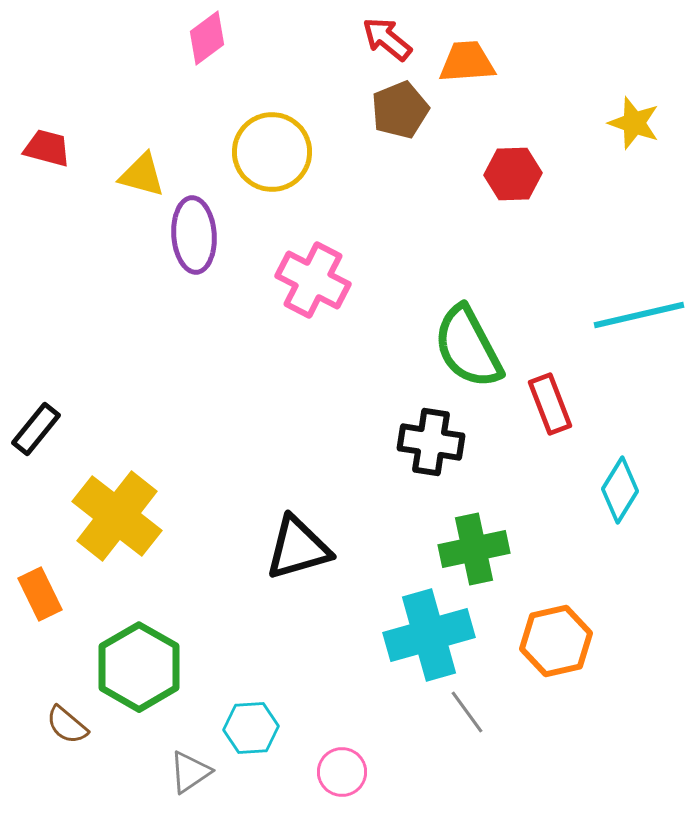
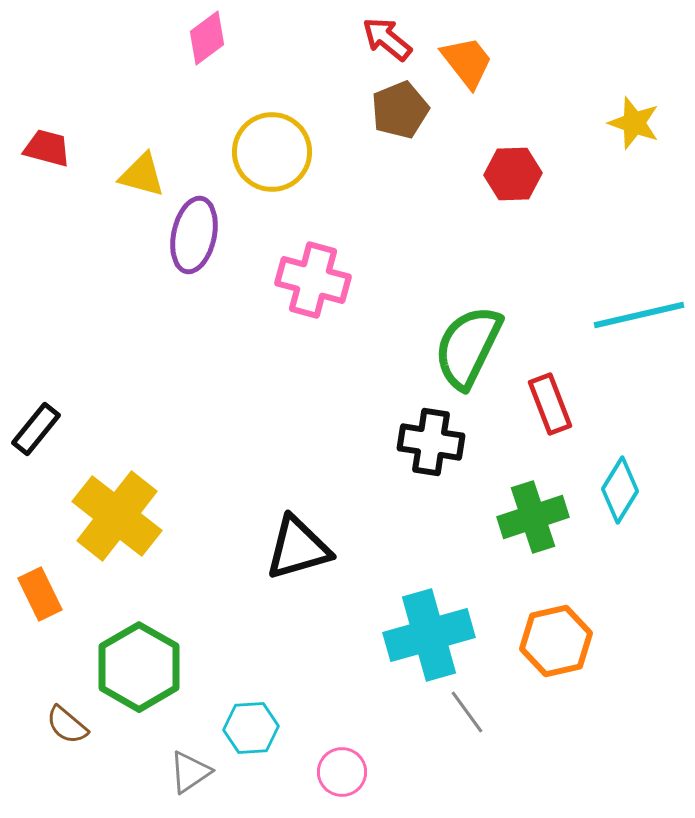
orange trapezoid: rotated 56 degrees clockwise
purple ellipse: rotated 16 degrees clockwise
pink cross: rotated 12 degrees counterclockwise
green semicircle: rotated 54 degrees clockwise
green cross: moved 59 px right, 32 px up; rotated 6 degrees counterclockwise
